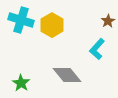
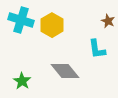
brown star: rotated 16 degrees counterclockwise
cyan L-shape: rotated 50 degrees counterclockwise
gray diamond: moved 2 px left, 4 px up
green star: moved 1 px right, 2 px up
